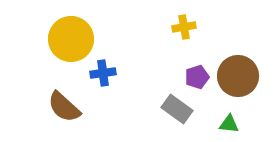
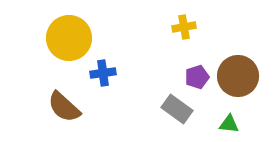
yellow circle: moved 2 px left, 1 px up
